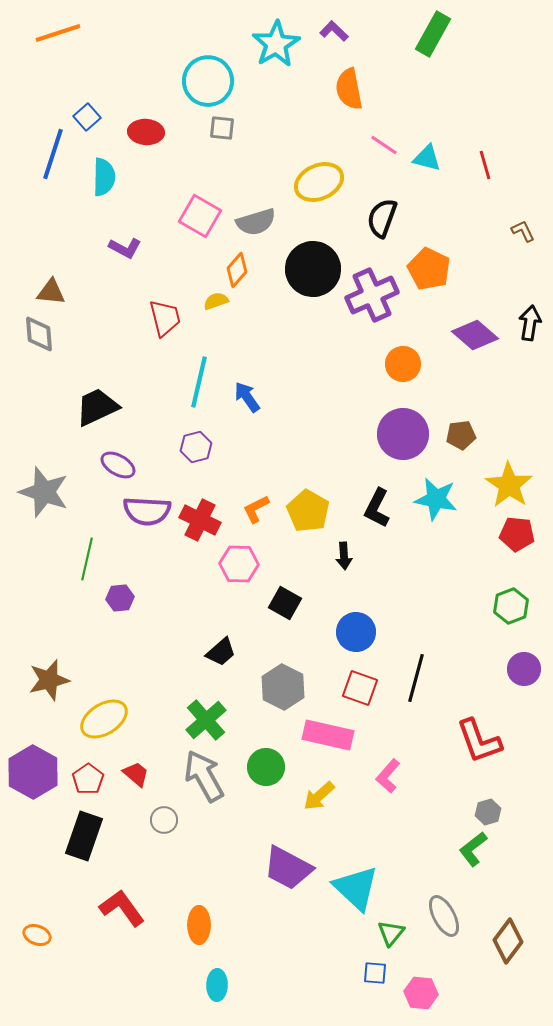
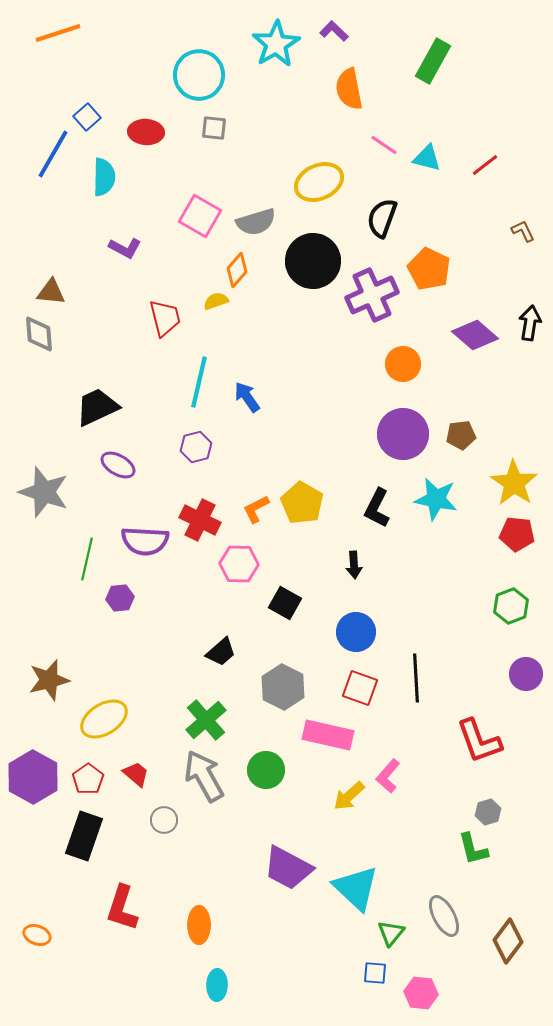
green rectangle at (433, 34): moved 27 px down
cyan circle at (208, 81): moved 9 px left, 6 px up
gray square at (222, 128): moved 8 px left
blue line at (53, 154): rotated 12 degrees clockwise
red line at (485, 165): rotated 68 degrees clockwise
black circle at (313, 269): moved 8 px up
yellow star at (509, 485): moved 5 px right, 2 px up
purple semicircle at (147, 511): moved 2 px left, 30 px down
yellow pentagon at (308, 511): moved 6 px left, 8 px up
black arrow at (344, 556): moved 10 px right, 9 px down
purple circle at (524, 669): moved 2 px right, 5 px down
black line at (416, 678): rotated 18 degrees counterclockwise
green circle at (266, 767): moved 3 px down
purple hexagon at (33, 772): moved 5 px down
yellow arrow at (319, 796): moved 30 px right
green L-shape at (473, 849): rotated 66 degrees counterclockwise
red L-shape at (122, 908): rotated 126 degrees counterclockwise
